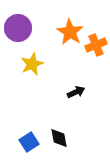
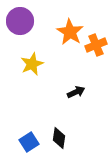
purple circle: moved 2 px right, 7 px up
black diamond: rotated 20 degrees clockwise
